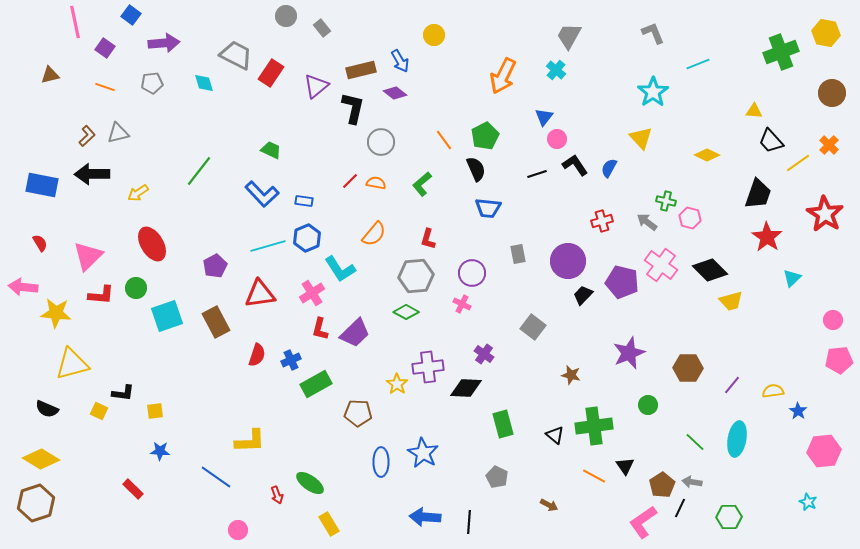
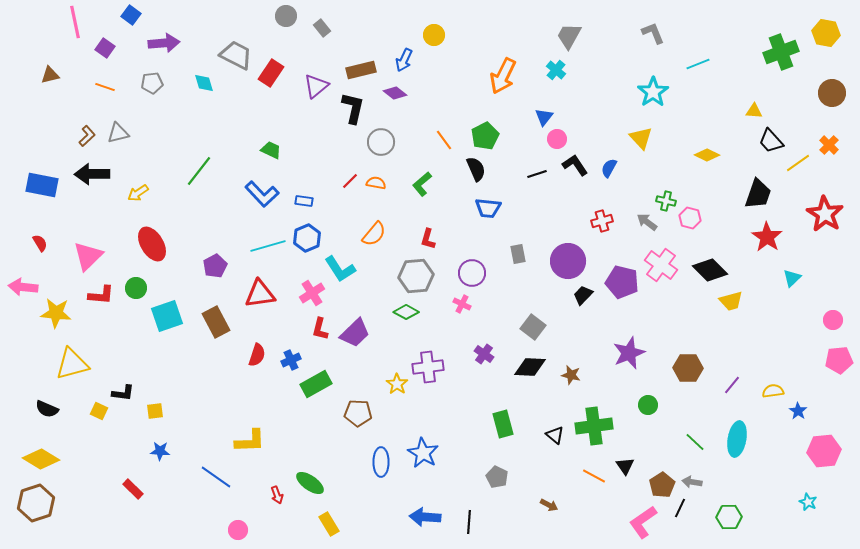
blue arrow at (400, 61): moved 4 px right, 1 px up; rotated 55 degrees clockwise
black diamond at (466, 388): moved 64 px right, 21 px up
